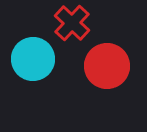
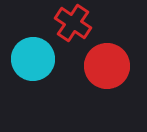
red cross: moved 1 px right; rotated 9 degrees counterclockwise
